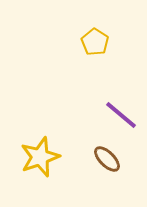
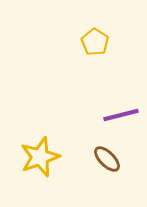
purple line: rotated 54 degrees counterclockwise
